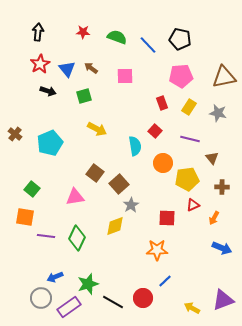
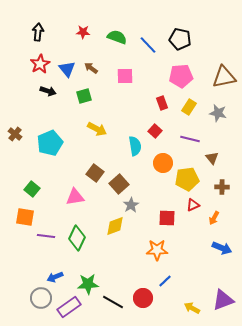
green star at (88, 284): rotated 15 degrees clockwise
